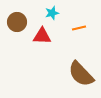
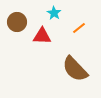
cyan star: moved 2 px right; rotated 24 degrees counterclockwise
orange line: rotated 24 degrees counterclockwise
brown semicircle: moved 6 px left, 5 px up
